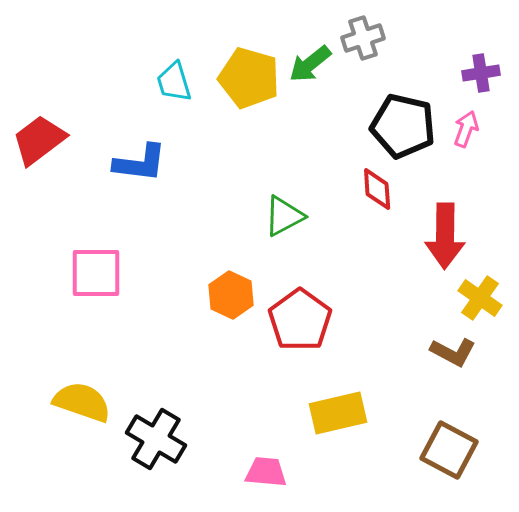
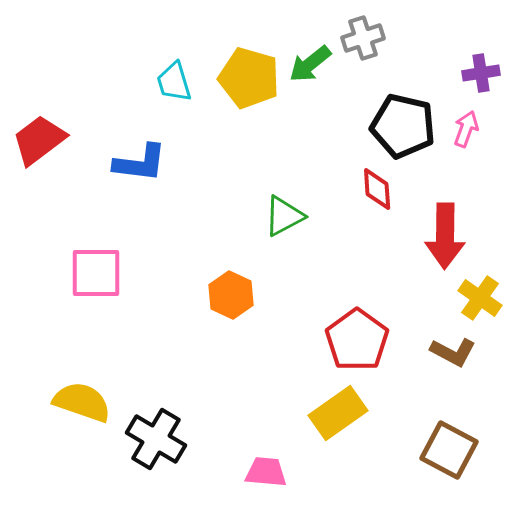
red pentagon: moved 57 px right, 20 px down
yellow rectangle: rotated 22 degrees counterclockwise
